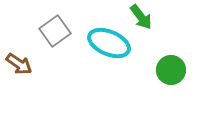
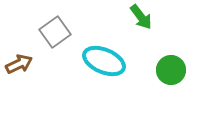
gray square: moved 1 px down
cyan ellipse: moved 5 px left, 18 px down
brown arrow: rotated 60 degrees counterclockwise
